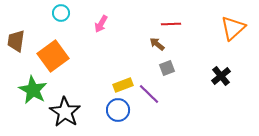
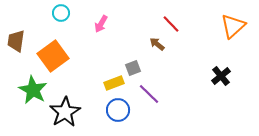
red line: rotated 48 degrees clockwise
orange triangle: moved 2 px up
gray square: moved 34 px left
yellow rectangle: moved 9 px left, 2 px up
black star: rotated 8 degrees clockwise
